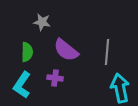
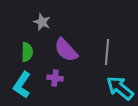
gray star: rotated 12 degrees clockwise
purple semicircle: rotated 8 degrees clockwise
cyan arrow: rotated 40 degrees counterclockwise
